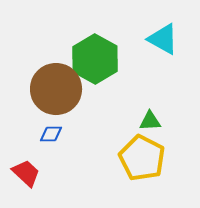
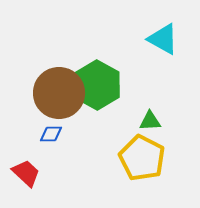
green hexagon: moved 2 px right, 26 px down
brown circle: moved 3 px right, 4 px down
